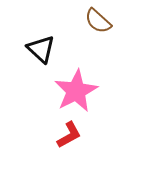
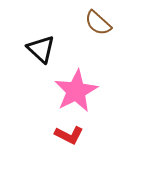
brown semicircle: moved 2 px down
red L-shape: rotated 56 degrees clockwise
